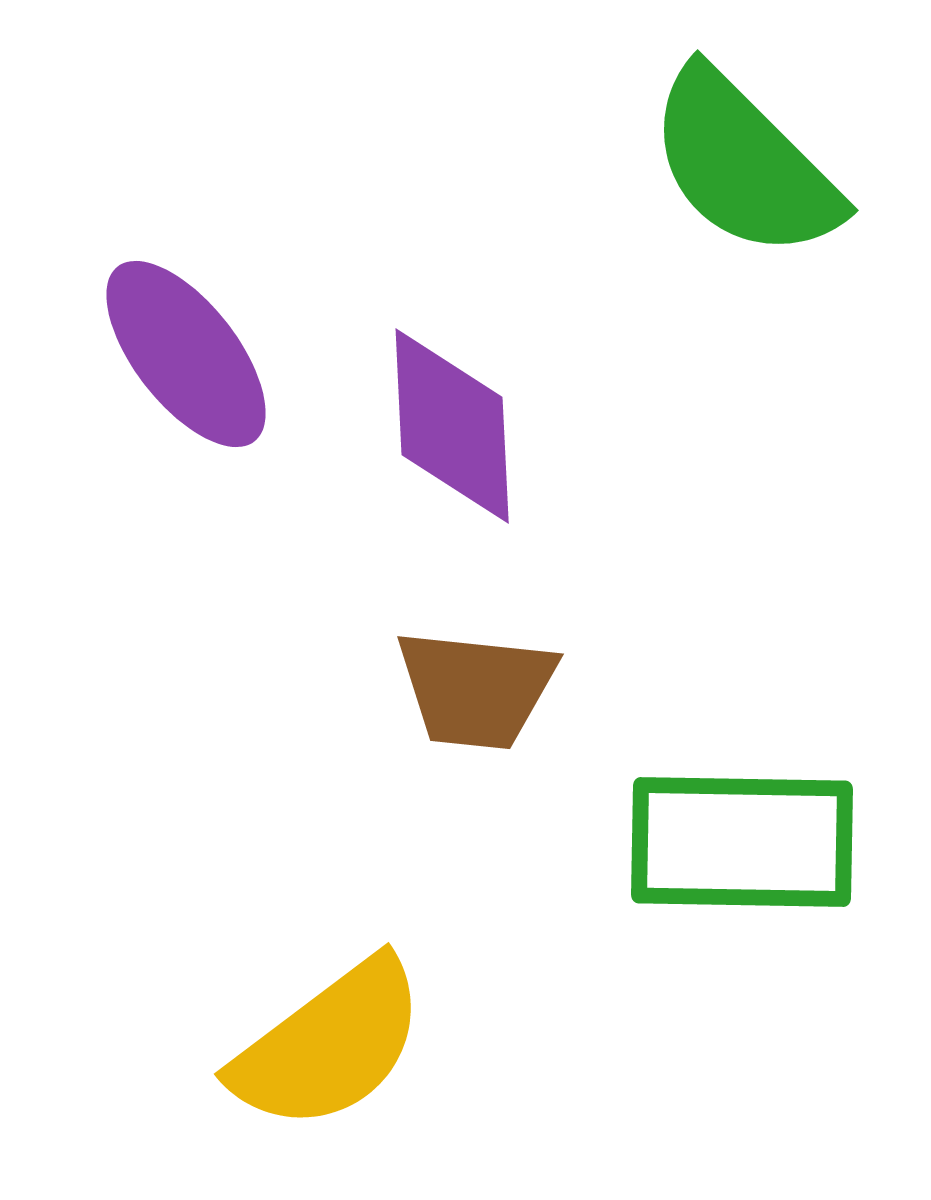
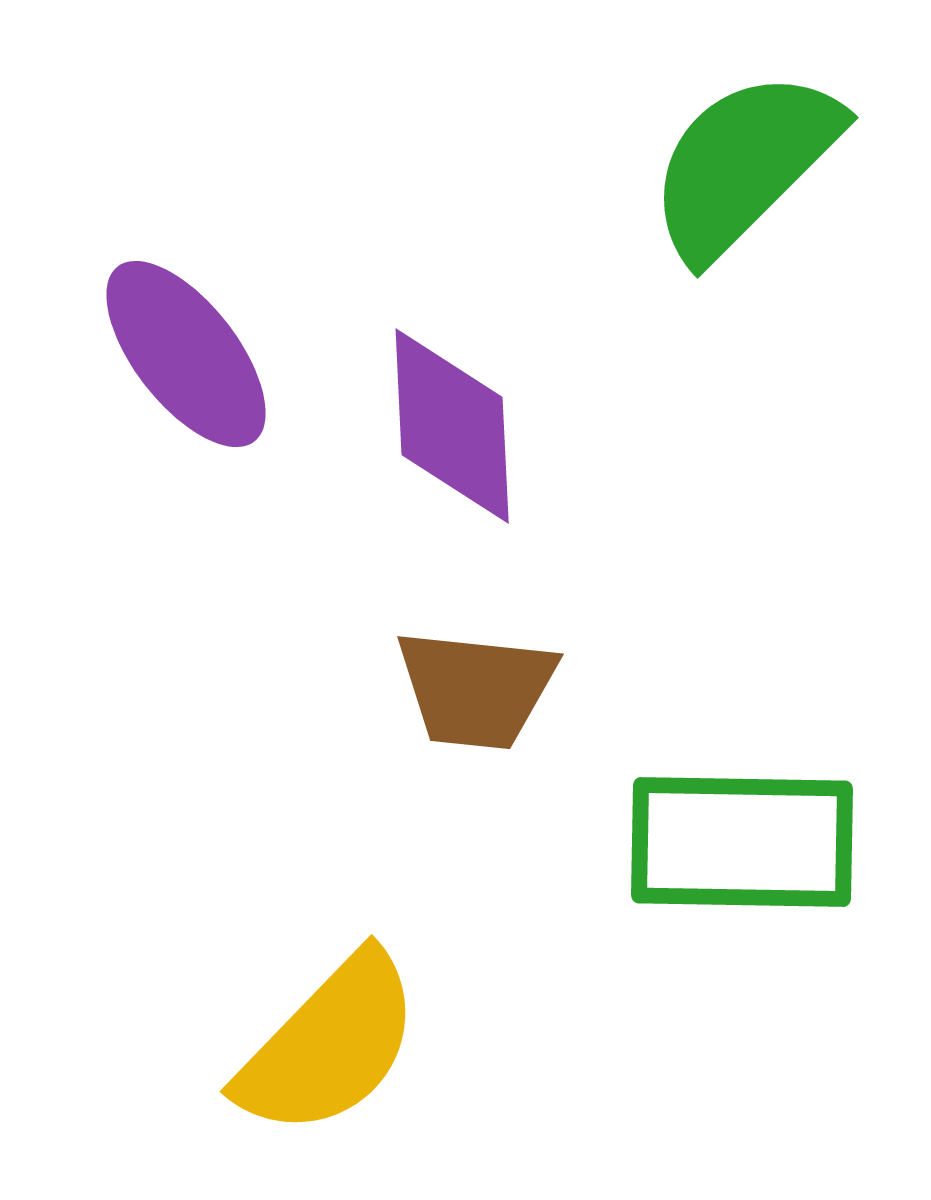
green semicircle: rotated 90 degrees clockwise
yellow semicircle: rotated 9 degrees counterclockwise
